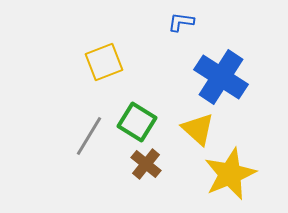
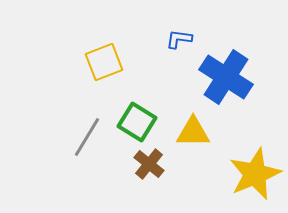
blue L-shape: moved 2 px left, 17 px down
blue cross: moved 5 px right
yellow triangle: moved 5 px left, 3 px down; rotated 42 degrees counterclockwise
gray line: moved 2 px left, 1 px down
brown cross: moved 3 px right
yellow star: moved 25 px right
